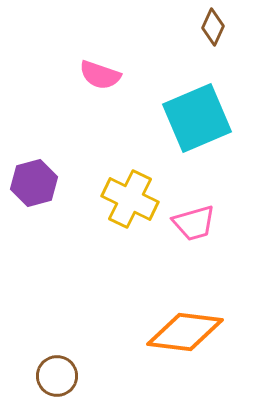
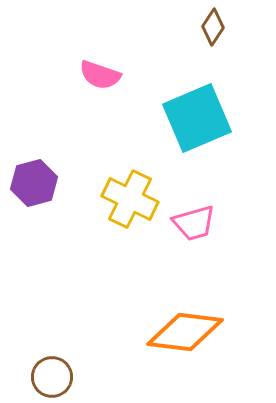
brown diamond: rotated 9 degrees clockwise
brown circle: moved 5 px left, 1 px down
